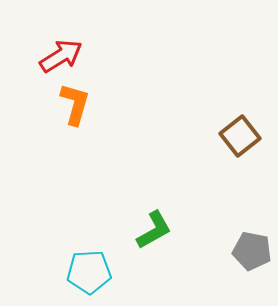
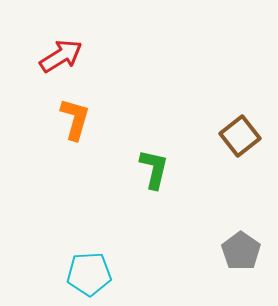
orange L-shape: moved 15 px down
green L-shape: moved 61 px up; rotated 48 degrees counterclockwise
gray pentagon: moved 11 px left; rotated 24 degrees clockwise
cyan pentagon: moved 2 px down
